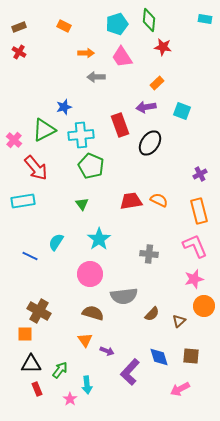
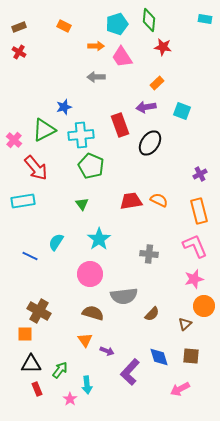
orange arrow at (86, 53): moved 10 px right, 7 px up
brown triangle at (179, 321): moved 6 px right, 3 px down
